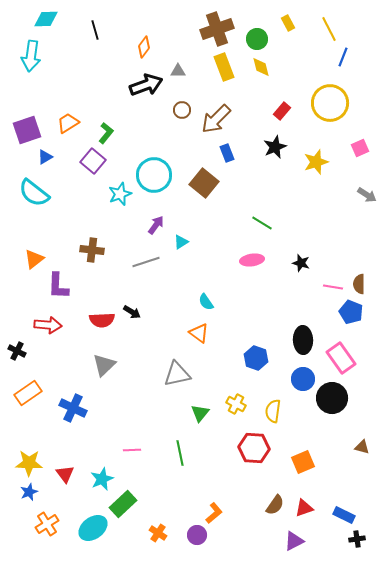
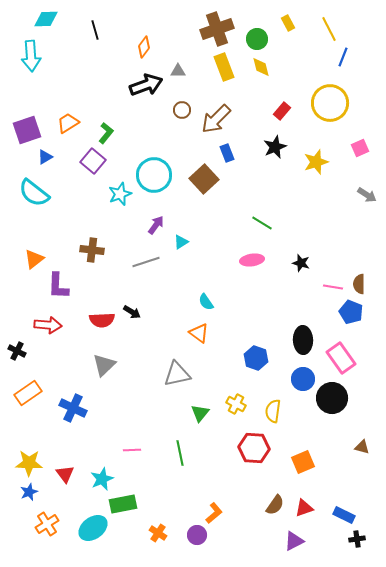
cyan arrow at (31, 56): rotated 12 degrees counterclockwise
brown square at (204, 183): moved 4 px up; rotated 8 degrees clockwise
green rectangle at (123, 504): rotated 32 degrees clockwise
